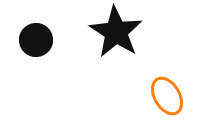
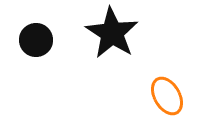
black star: moved 4 px left, 1 px down
